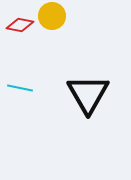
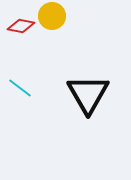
red diamond: moved 1 px right, 1 px down
cyan line: rotated 25 degrees clockwise
